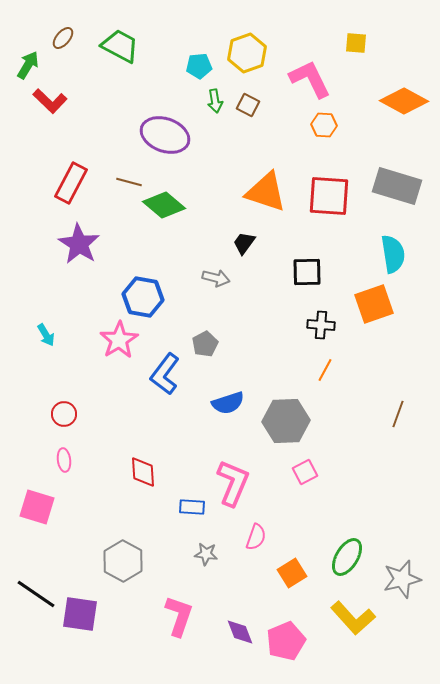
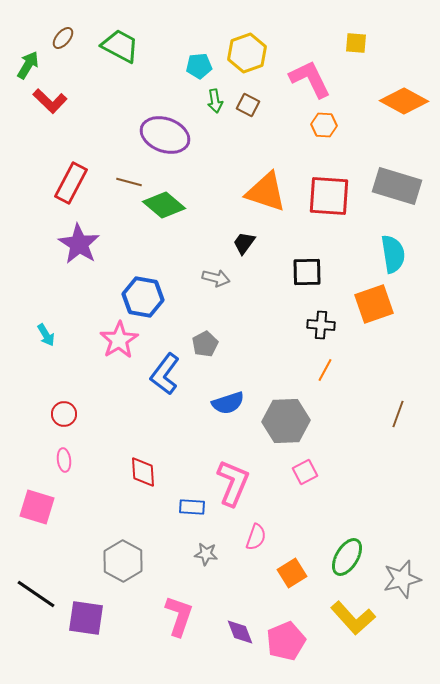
purple square at (80, 614): moved 6 px right, 4 px down
